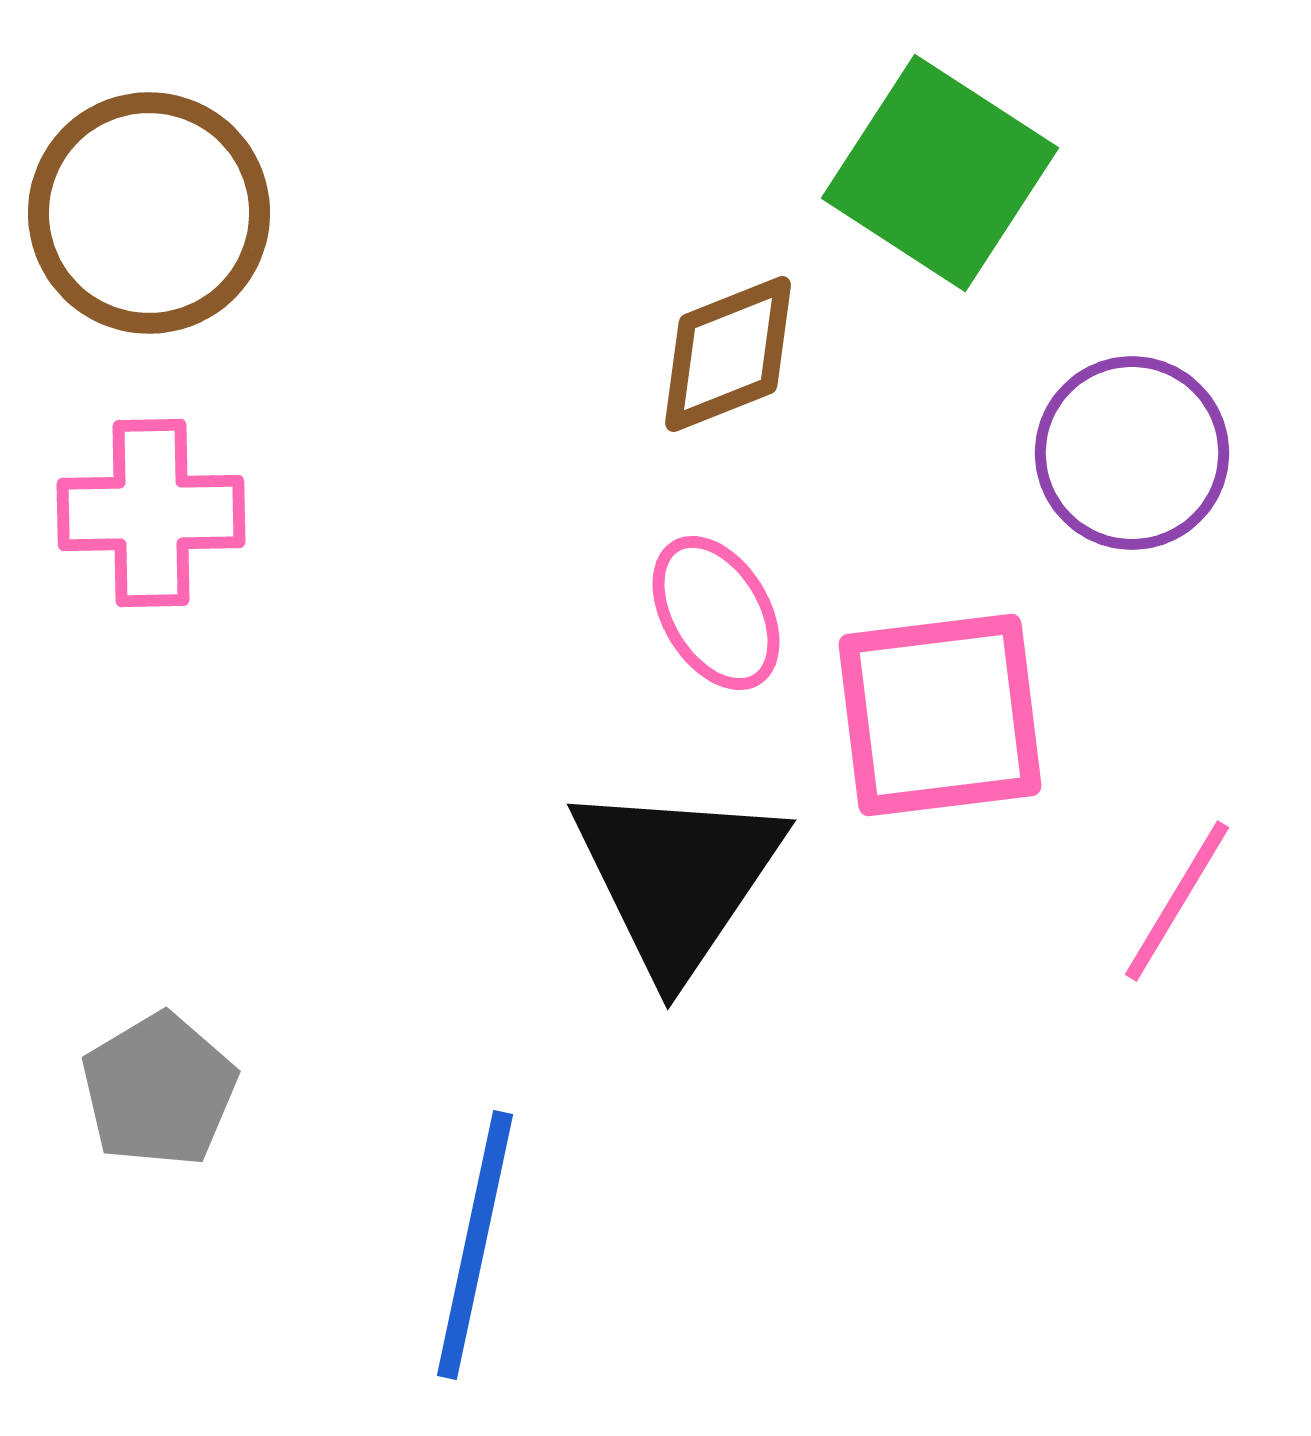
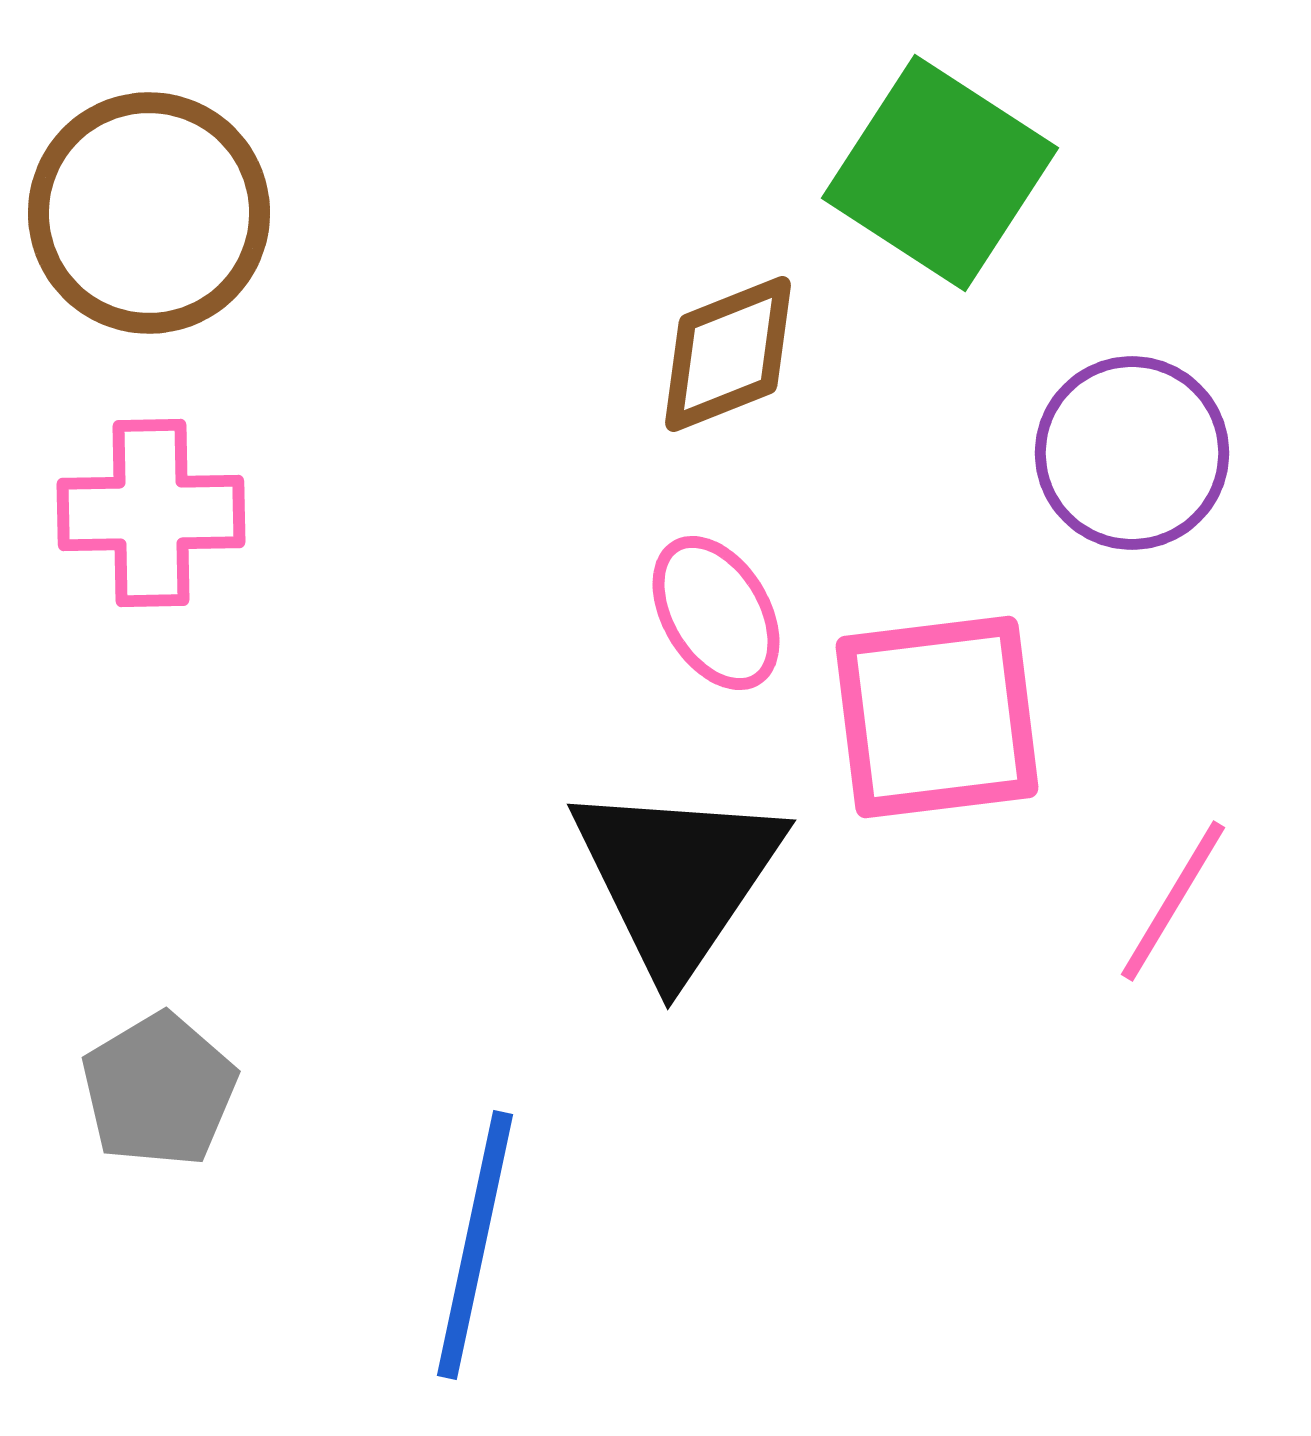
pink square: moved 3 px left, 2 px down
pink line: moved 4 px left
